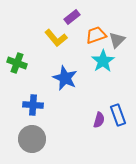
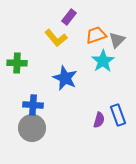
purple rectangle: moved 3 px left; rotated 14 degrees counterclockwise
green cross: rotated 18 degrees counterclockwise
gray circle: moved 11 px up
